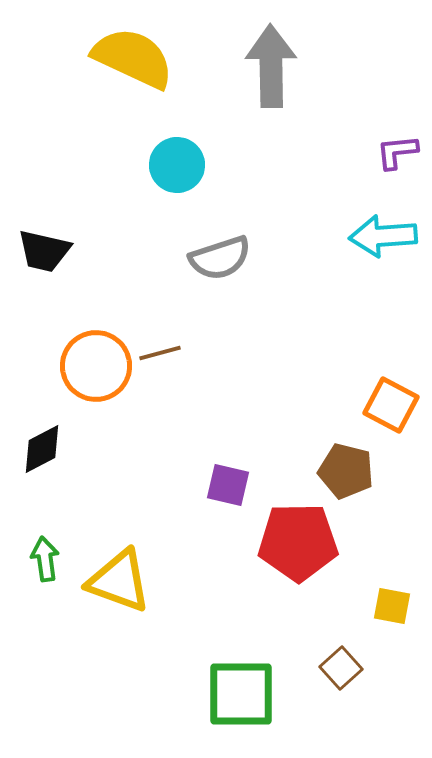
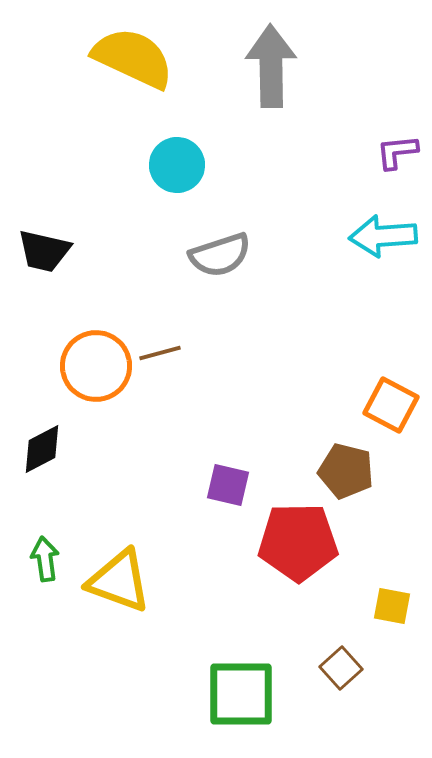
gray semicircle: moved 3 px up
